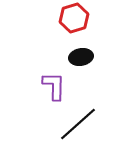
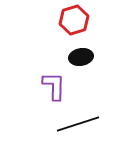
red hexagon: moved 2 px down
black line: rotated 24 degrees clockwise
